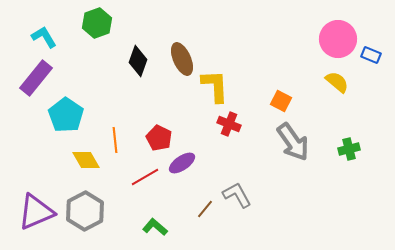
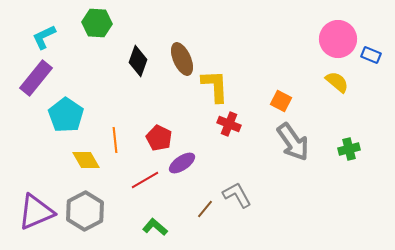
green hexagon: rotated 24 degrees clockwise
cyan L-shape: rotated 84 degrees counterclockwise
red line: moved 3 px down
